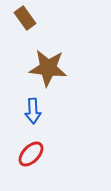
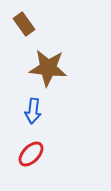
brown rectangle: moved 1 px left, 6 px down
blue arrow: rotated 10 degrees clockwise
